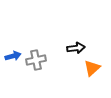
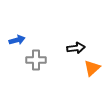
blue arrow: moved 4 px right, 16 px up
gray cross: rotated 12 degrees clockwise
